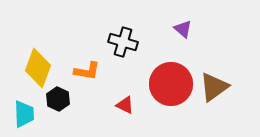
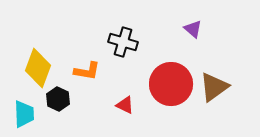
purple triangle: moved 10 px right
